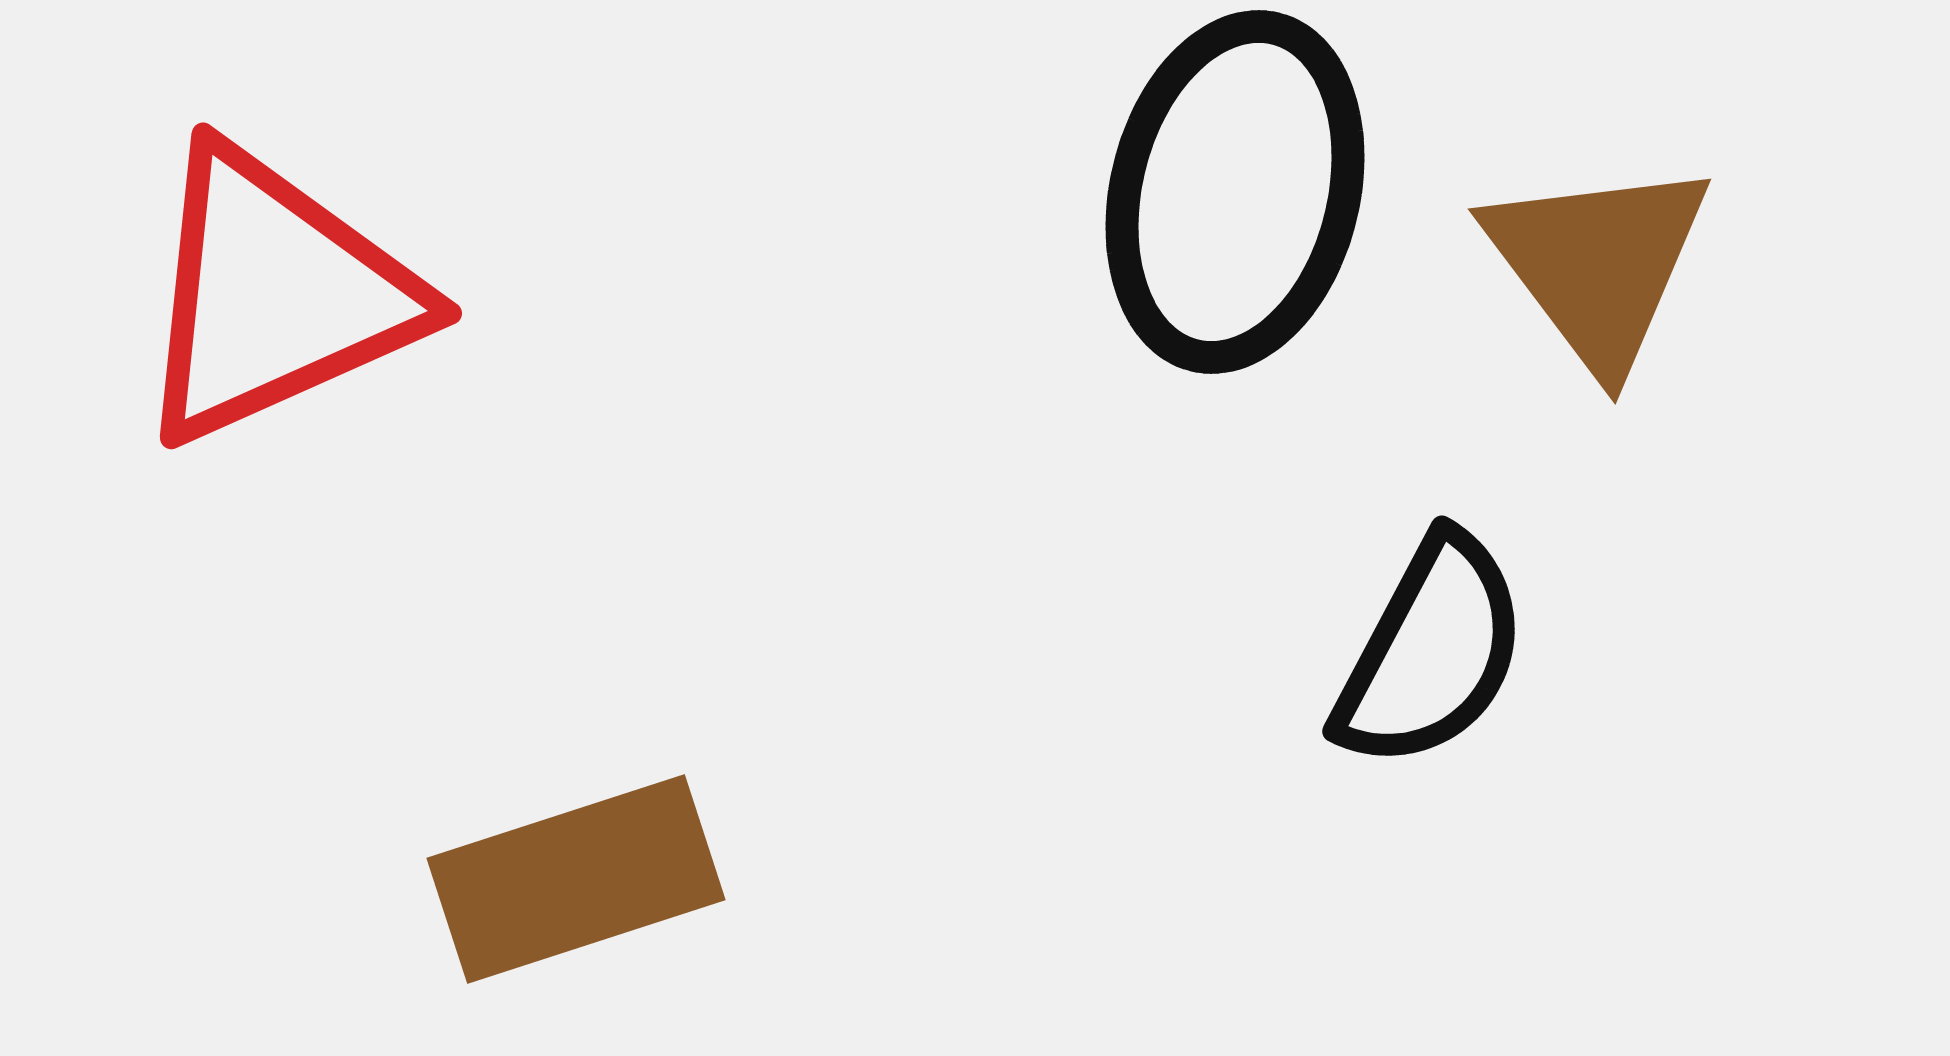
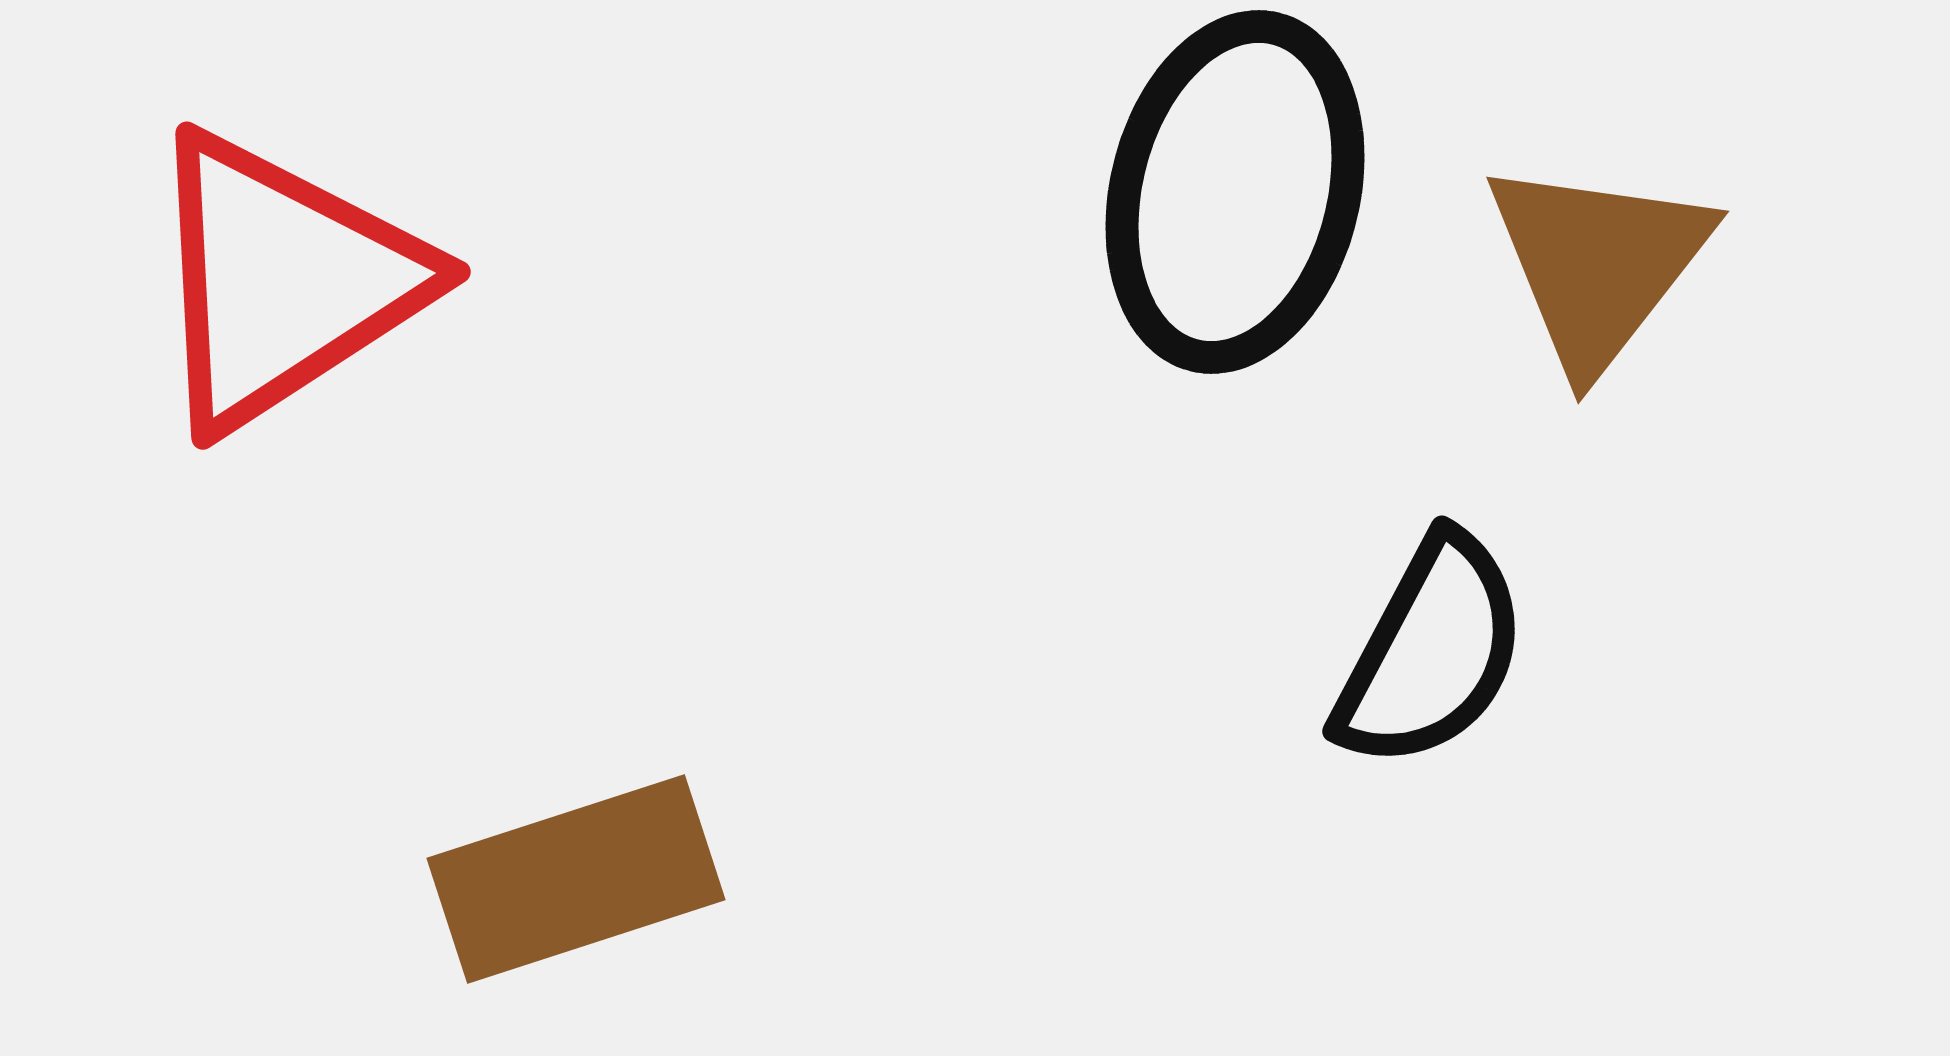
brown triangle: rotated 15 degrees clockwise
red triangle: moved 8 px right, 14 px up; rotated 9 degrees counterclockwise
